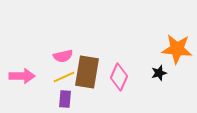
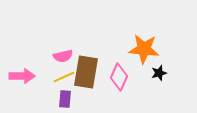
orange star: moved 33 px left
brown rectangle: moved 1 px left
